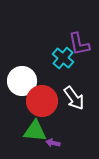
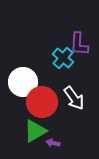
purple L-shape: rotated 15 degrees clockwise
white circle: moved 1 px right, 1 px down
red circle: moved 1 px down
green triangle: rotated 35 degrees counterclockwise
